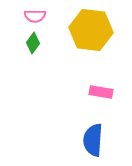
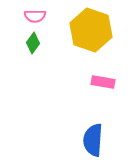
yellow hexagon: rotated 12 degrees clockwise
pink rectangle: moved 2 px right, 10 px up
